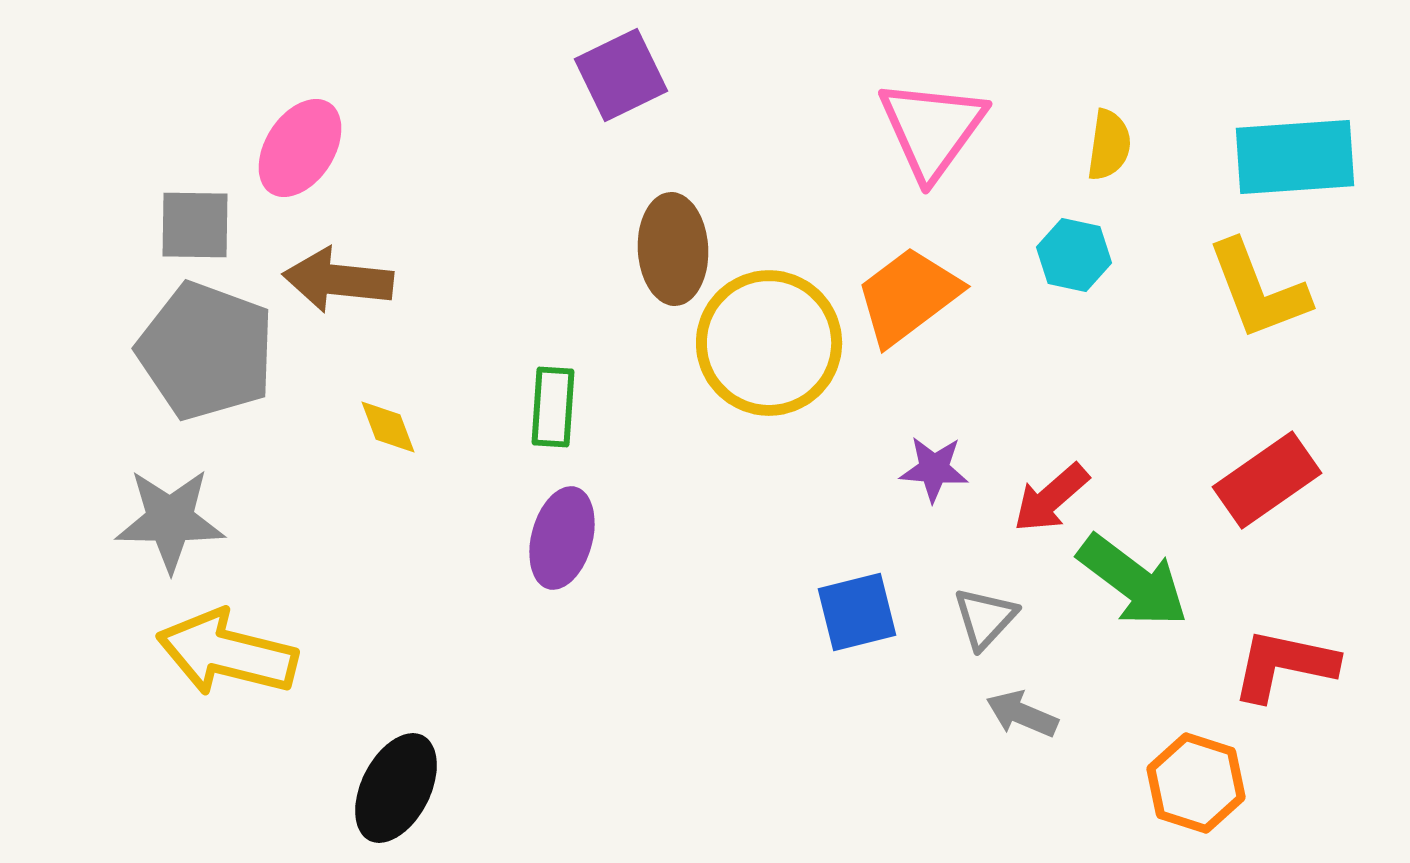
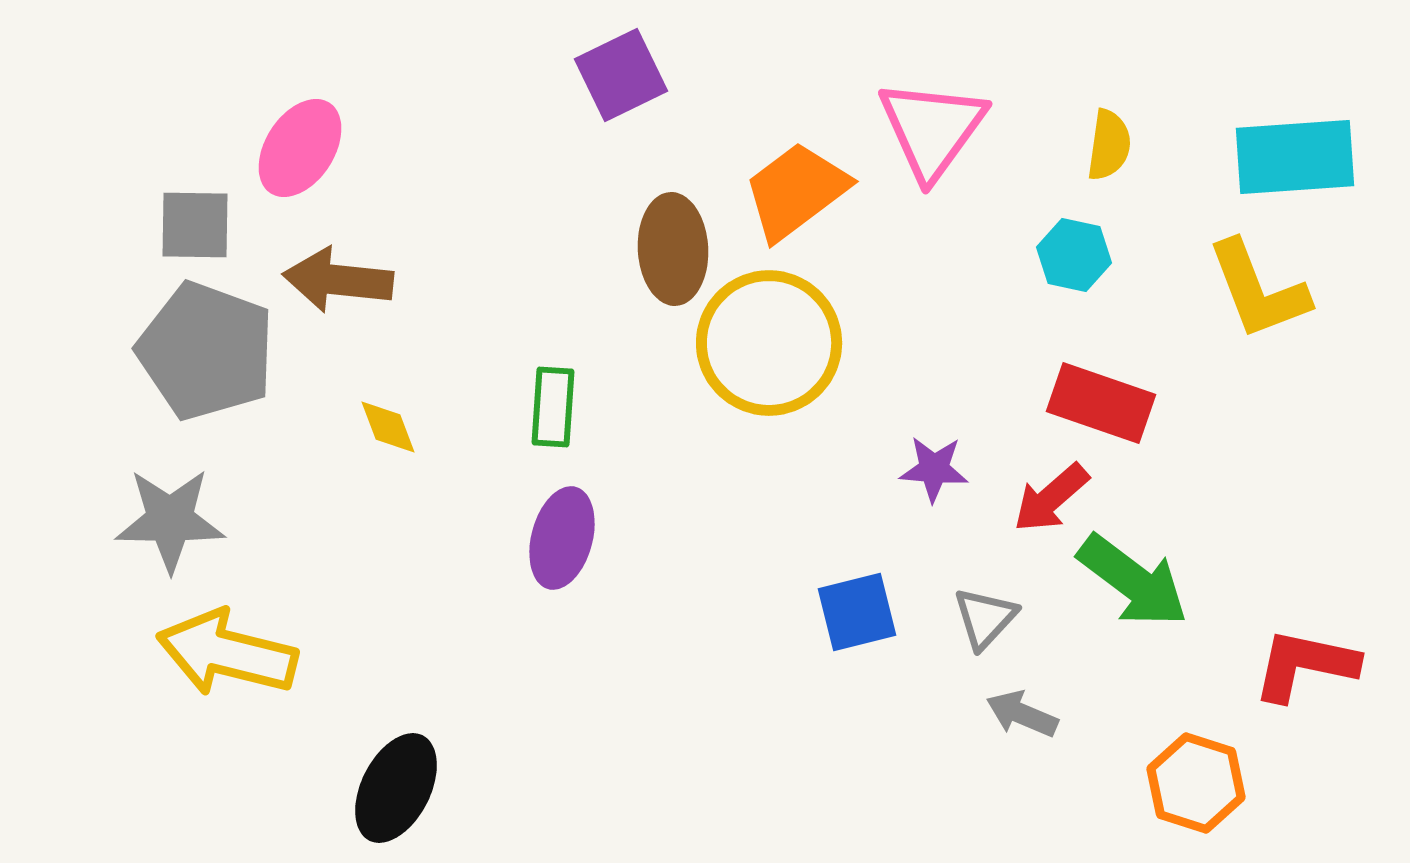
orange trapezoid: moved 112 px left, 105 px up
red rectangle: moved 166 px left, 77 px up; rotated 54 degrees clockwise
red L-shape: moved 21 px right
